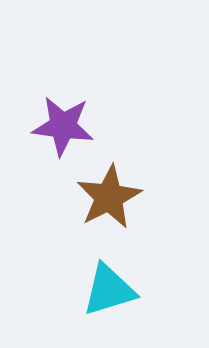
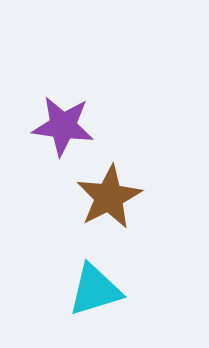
cyan triangle: moved 14 px left
